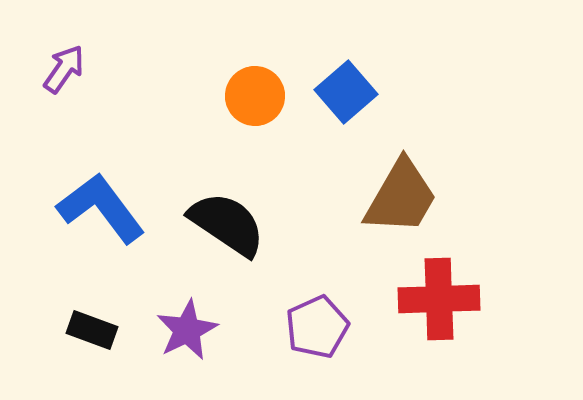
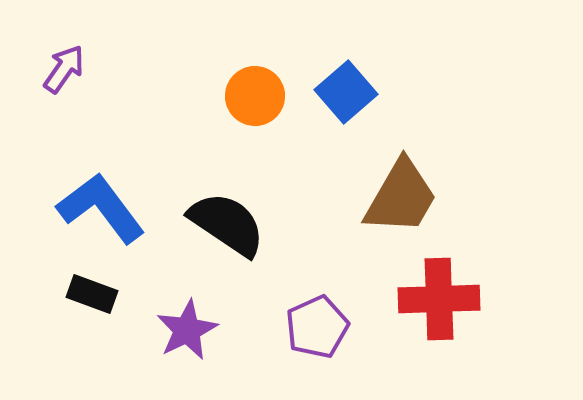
black rectangle: moved 36 px up
